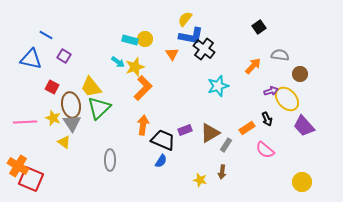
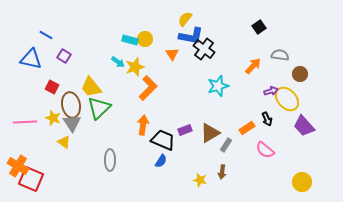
orange L-shape at (143, 88): moved 5 px right
